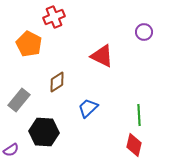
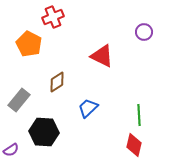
red cross: moved 1 px left
